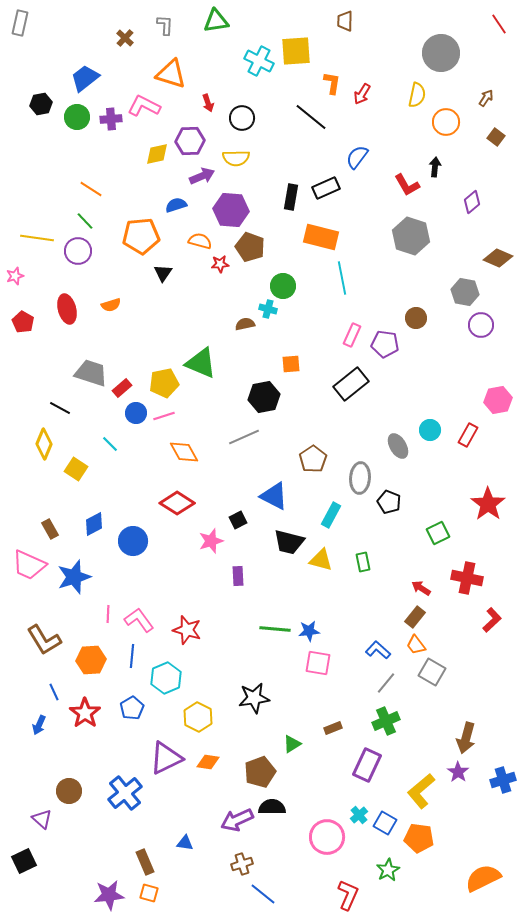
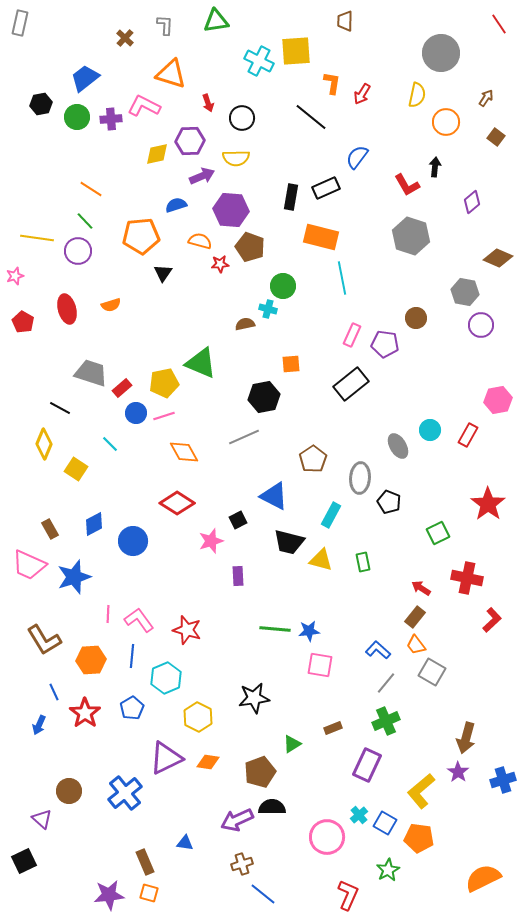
pink square at (318, 663): moved 2 px right, 2 px down
